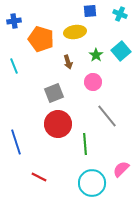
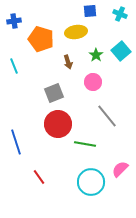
yellow ellipse: moved 1 px right
green line: rotated 75 degrees counterclockwise
pink semicircle: moved 1 px left
red line: rotated 28 degrees clockwise
cyan circle: moved 1 px left, 1 px up
